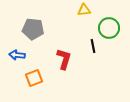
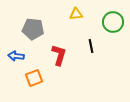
yellow triangle: moved 8 px left, 4 px down
green circle: moved 4 px right, 6 px up
black line: moved 2 px left
blue arrow: moved 1 px left, 1 px down
red L-shape: moved 5 px left, 4 px up
